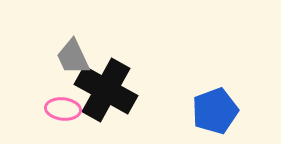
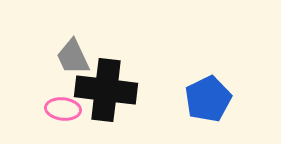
black cross: rotated 22 degrees counterclockwise
blue pentagon: moved 7 px left, 12 px up; rotated 6 degrees counterclockwise
